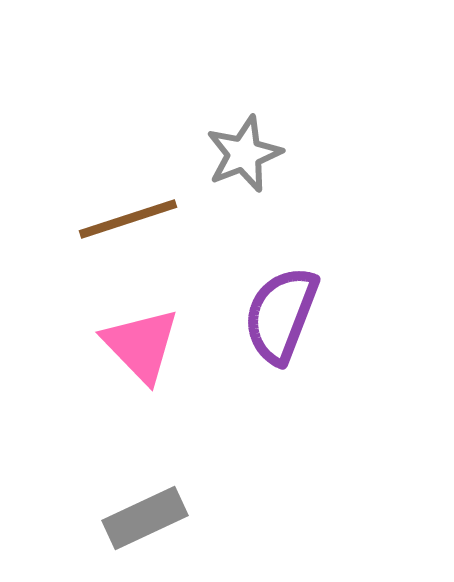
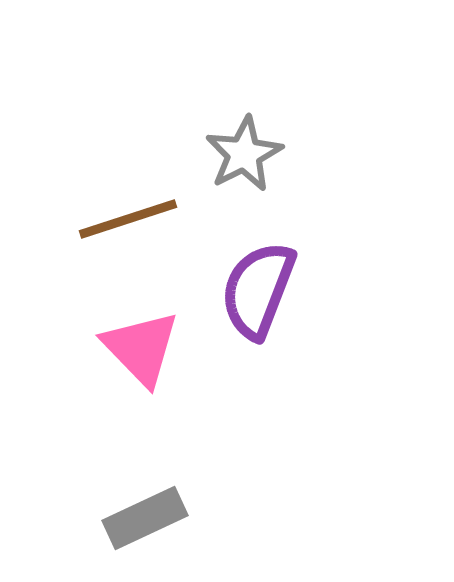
gray star: rotated 6 degrees counterclockwise
purple semicircle: moved 23 px left, 25 px up
pink triangle: moved 3 px down
